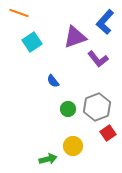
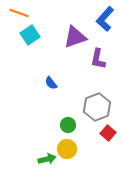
blue L-shape: moved 3 px up
cyan square: moved 2 px left, 7 px up
purple L-shape: rotated 50 degrees clockwise
blue semicircle: moved 2 px left, 2 px down
green circle: moved 16 px down
red square: rotated 14 degrees counterclockwise
yellow circle: moved 6 px left, 3 px down
green arrow: moved 1 px left
